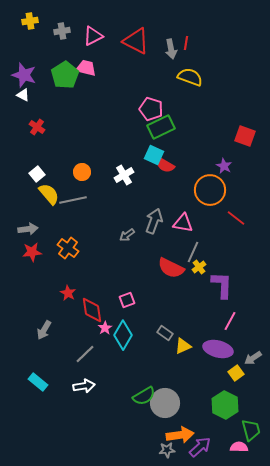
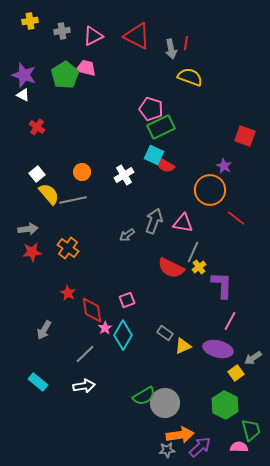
red triangle at (136, 41): moved 1 px right, 5 px up
